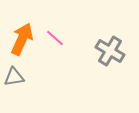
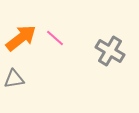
orange arrow: moved 1 px left, 1 px up; rotated 28 degrees clockwise
gray triangle: moved 2 px down
